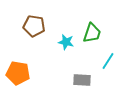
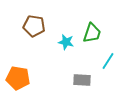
orange pentagon: moved 5 px down
